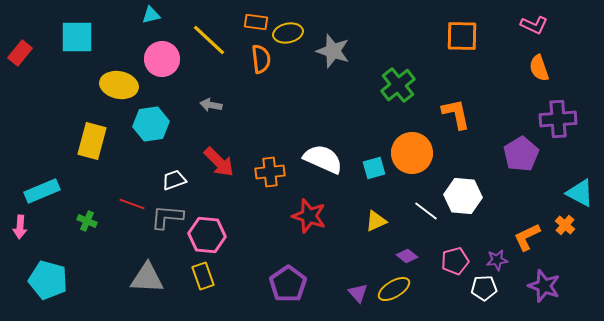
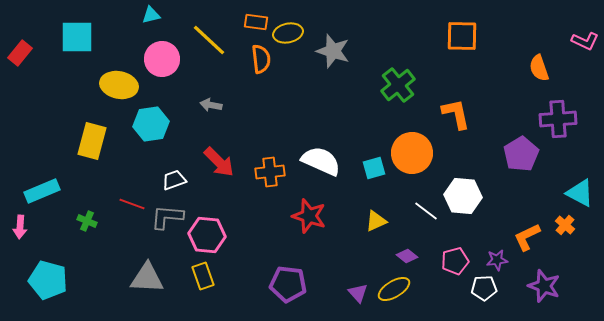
pink L-shape at (534, 25): moved 51 px right, 16 px down
white semicircle at (323, 159): moved 2 px left, 2 px down
purple pentagon at (288, 284): rotated 30 degrees counterclockwise
